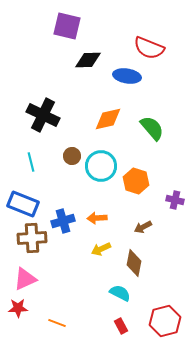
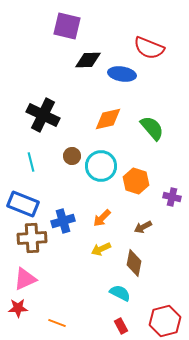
blue ellipse: moved 5 px left, 2 px up
purple cross: moved 3 px left, 3 px up
orange arrow: moved 5 px right; rotated 42 degrees counterclockwise
